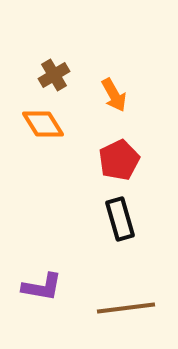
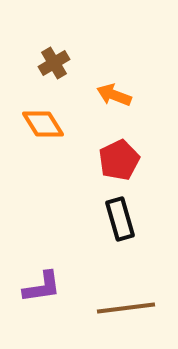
brown cross: moved 12 px up
orange arrow: rotated 140 degrees clockwise
purple L-shape: rotated 18 degrees counterclockwise
